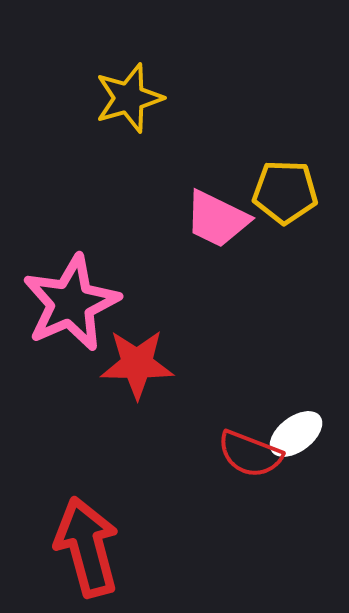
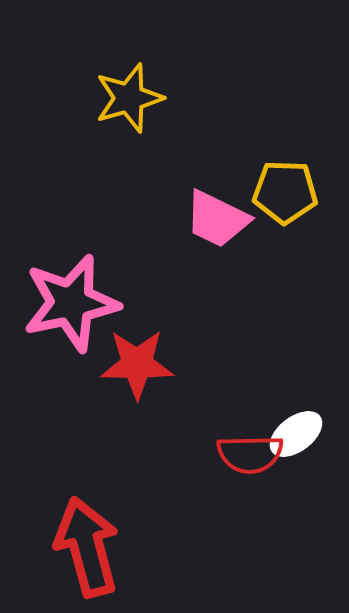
pink star: rotated 12 degrees clockwise
red semicircle: rotated 22 degrees counterclockwise
